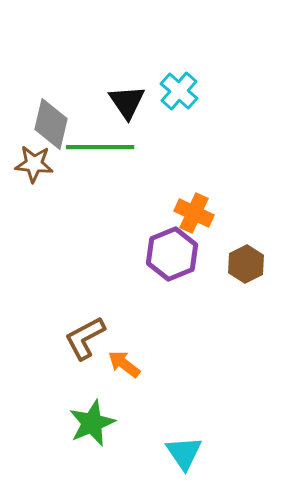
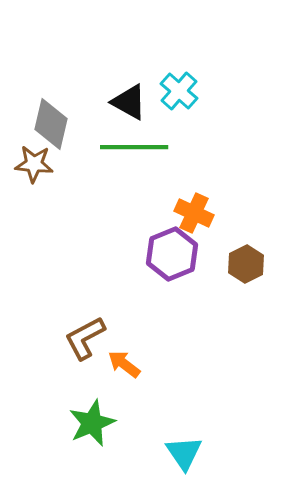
black triangle: moved 2 px right; rotated 27 degrees counterclockwise
green line: moved 34 px right
